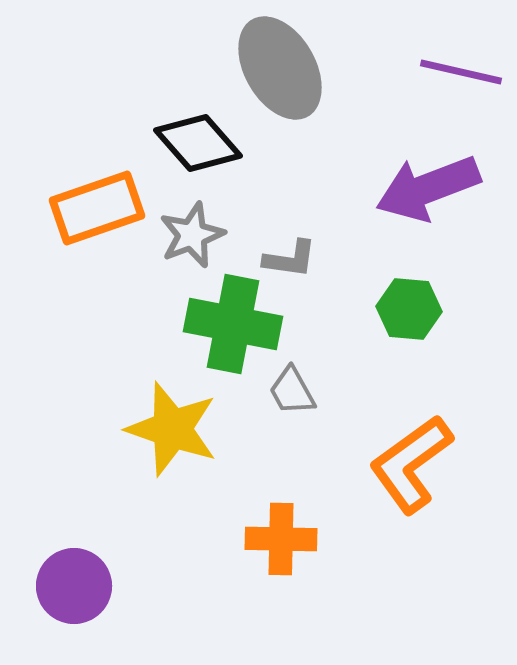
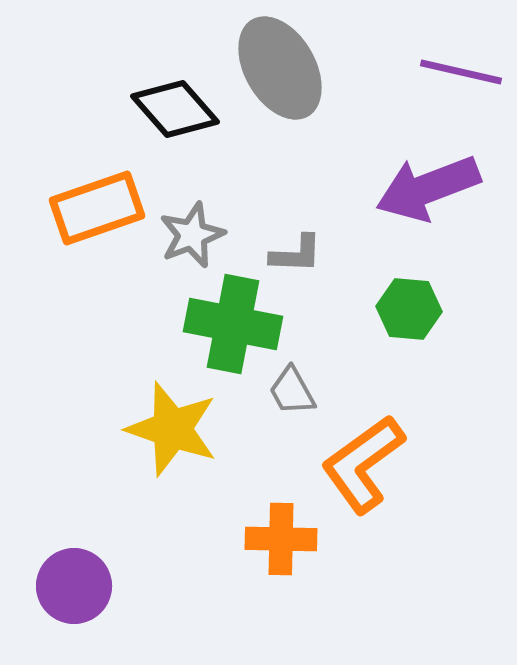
black diamond: moved 23 px left, 34 px up
gray L-shape: moved 6 px right, 5 px up; rotated 6 degrees counterclockwise
orange L-shape: moved 48 px left
